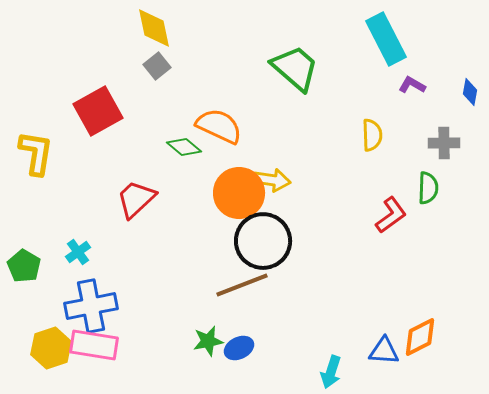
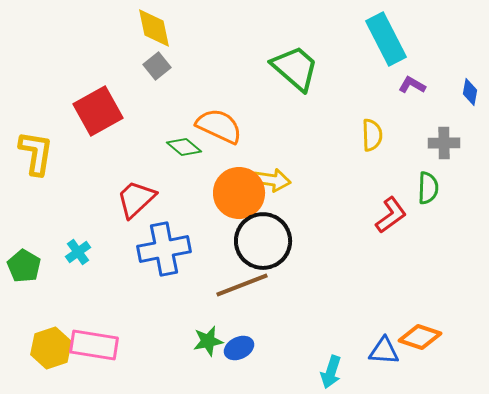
blue cross: moved 73 px right, 57 px up
orange diamond: rotated 45 degrees clockwise
